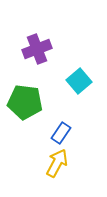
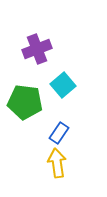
cyan square: moved 16 px left, 4 px down
blue rectangle: moved 2 px left
yellow arrow: rotated 36 degrees counterclockwise
